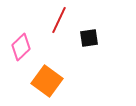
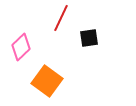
red line: moved 2 px right, 2 px up
